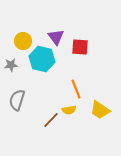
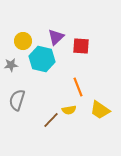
purple triangle: rotated 24 degrees clockwise
red square: moved 1 px right, 1 px up
orange line: moved 2 px right, 2 px up
